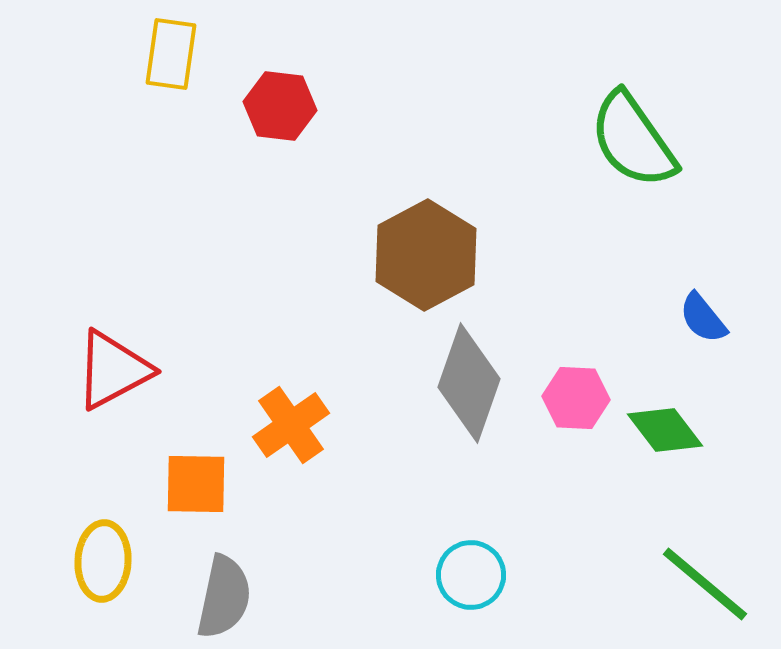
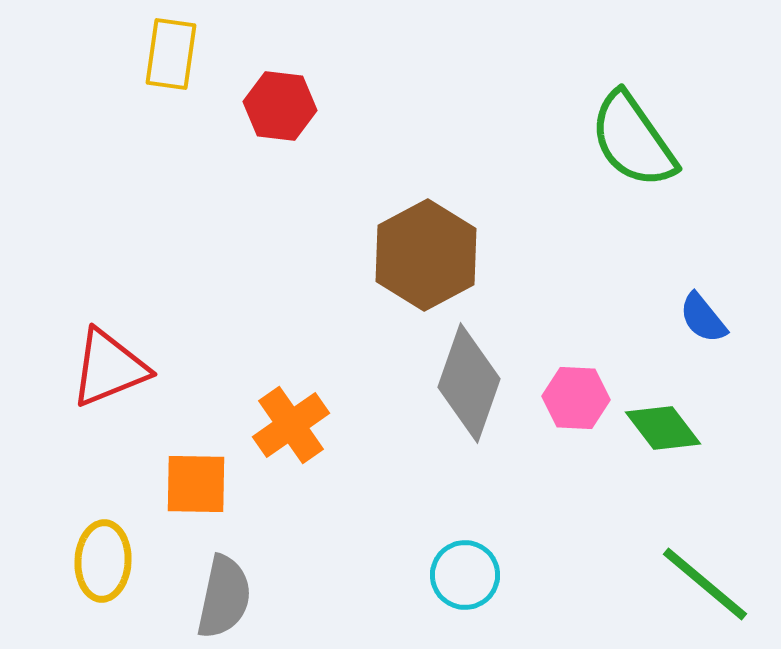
red triangle: moved 4 px left, 2 px up; rotated 6 degrees clockwise
green diamond: moved 2 px left, 2 px up
cyan circle: moved 6 px left
